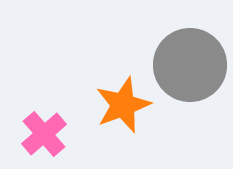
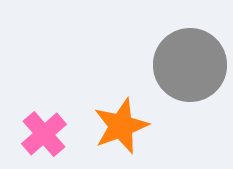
orange star: moved 2 px left, 21 px down
